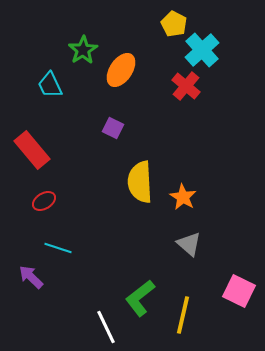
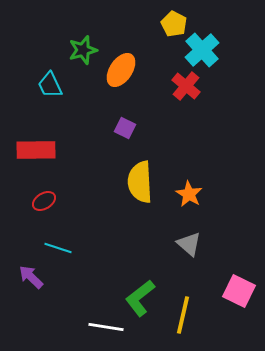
green star: rotated 16 degrees clockwise
purple square: moved 12 px right
red rectangle: moved 4 px right; rotated 51 degrees counterclockwise
orange star: moved 6 px right, 3 px up
white line: rotated 56 degrees counterclockwise
